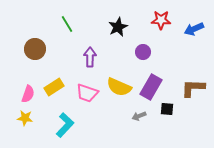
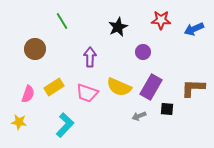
green line: moved 5 px left, 3 px up
yellow star: moved 6 px left, 4 px down
